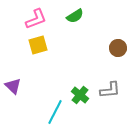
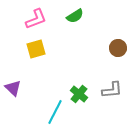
yellow square: moved 2 px left, 4 px down
purple triangle: moved 2 px down
gray L-shape: moved 2 px right
green cross: moved 1 px left, 1 px up
